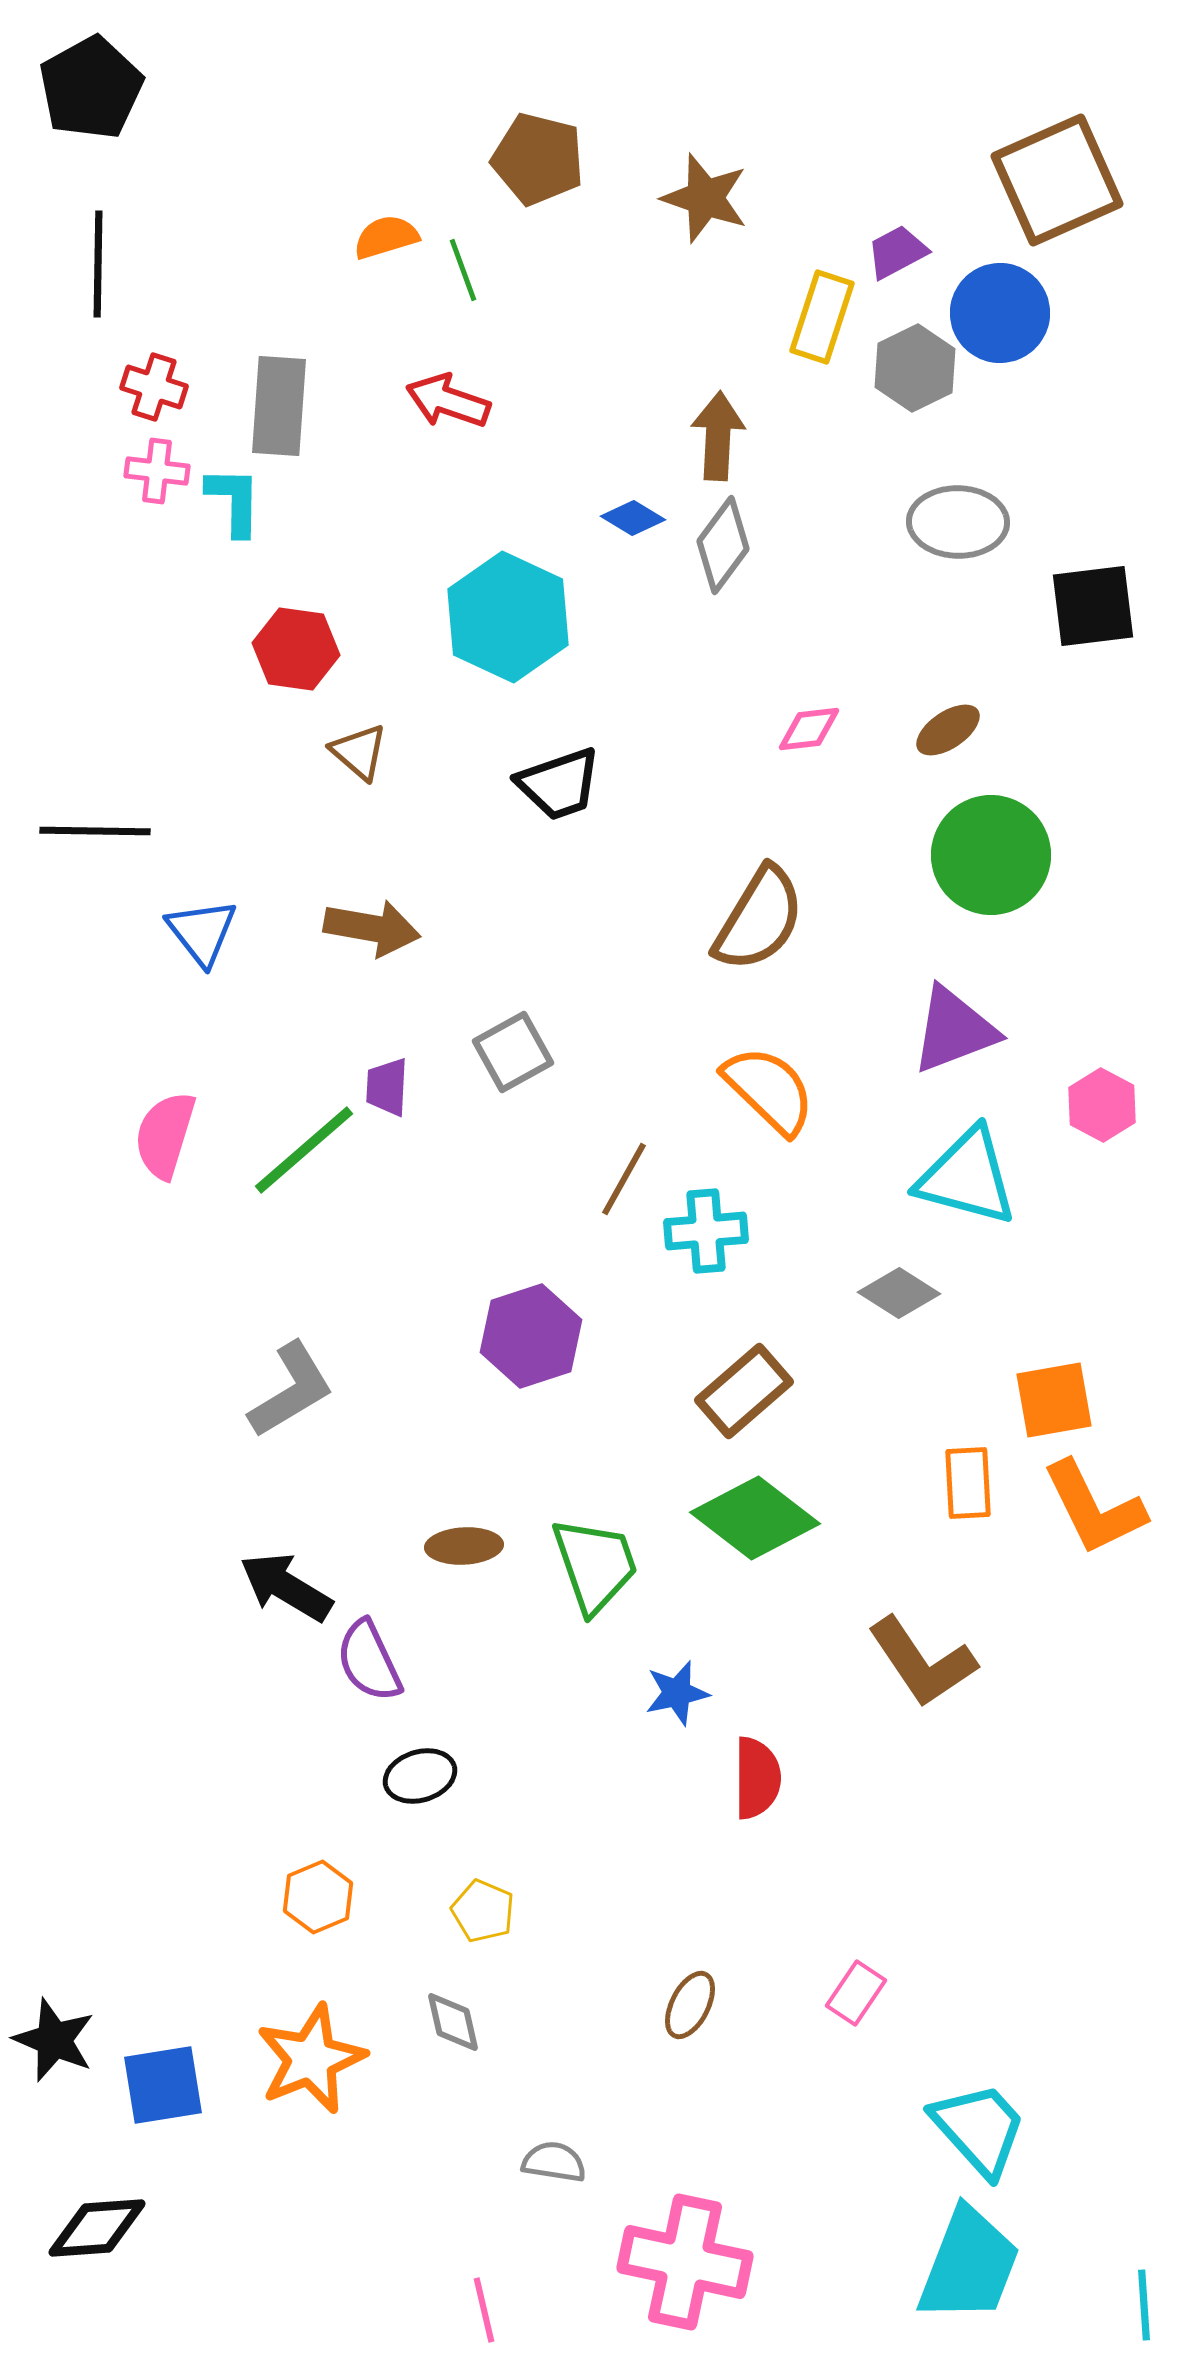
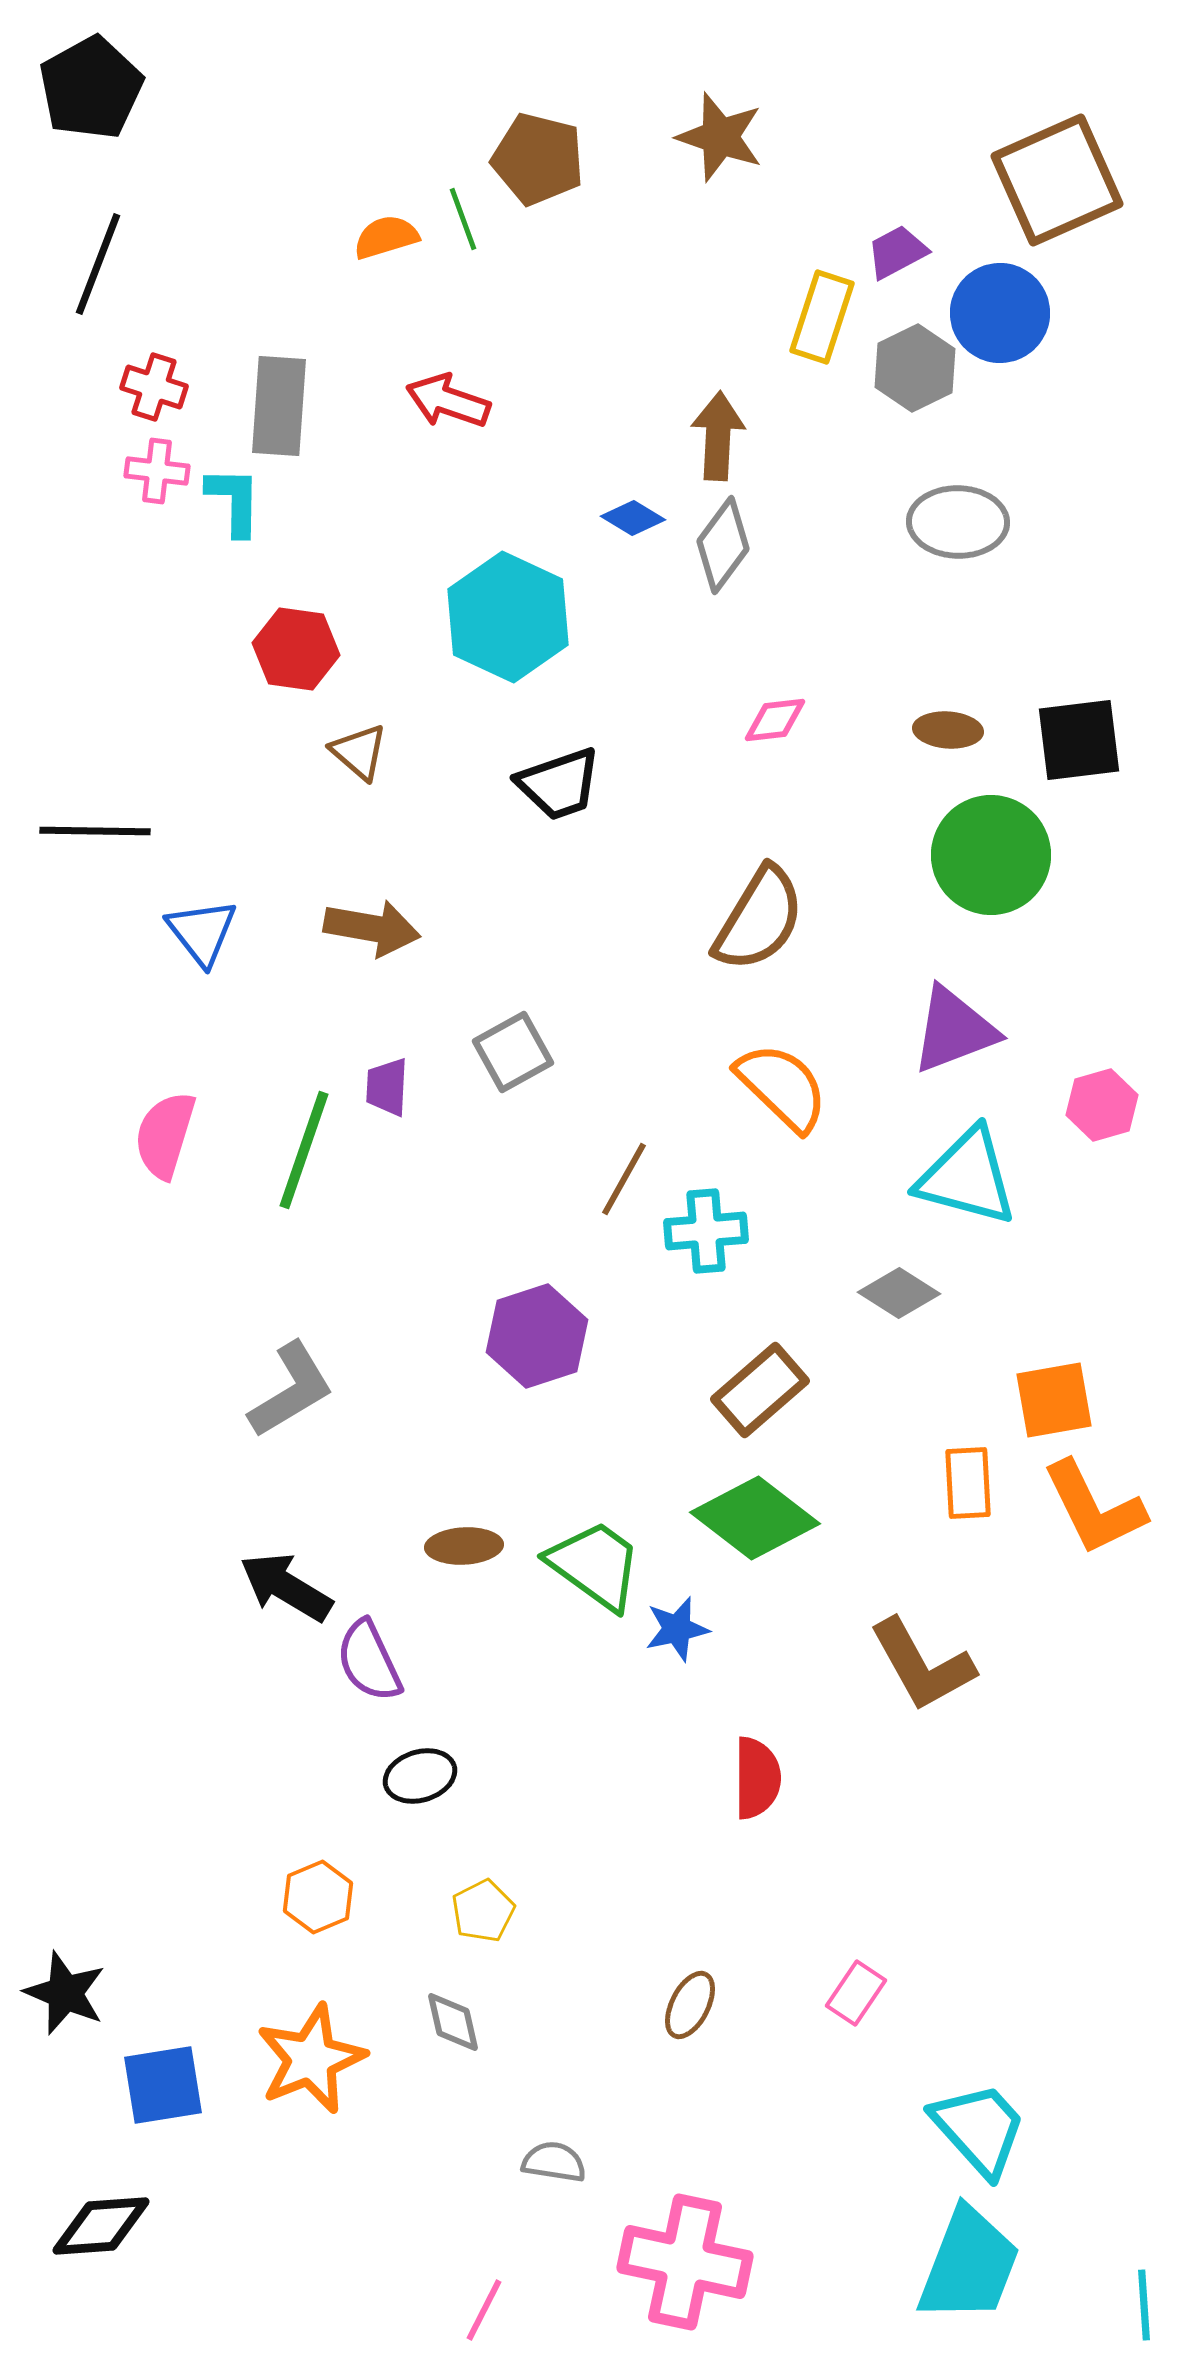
brown star at (705, 198): moved 15 px right, 61 px up
black line at (98, 264): rotated 20 degrees clockwise
green line at (463, 270): moved 51 px up
black square at (1093, 606): moved 14 px left, 134 px down
pink diamond at (809, 729): moved 34 px left, 9 px up
brown ellipse at (948, 730): rotated 38 degrees clockwise
orange semicircle at (769, 1090): moved 13 px right, 3 px up
pink hexagon at (1102, 1105): rotated 16 degrees clockwise
green line at (304, 1150): rotated 30 degrees counterclockwise
purple hexagon at (531, 1336): moved 6 px right
brown rectangle at (744, 1391): moved 16 px right, 1 px up
green trapezoid at (595, 1565): rotated 35 degrees counterclockwise
brown L-shape at (922, 1662): moved 3 px down; rotated 5 degrees clockwise
blue star at (677, 1693): moved 64 px up
yellow pentagon at (483, 1911): rotated 22 degrees clockwise
black star at (54, 2040): moved 11 px right, 47 px up
black diamond at (97, 2228): moved 4 px right, 2 px up
pink line at (484, 2310): rotated 40 degrees clockwise
